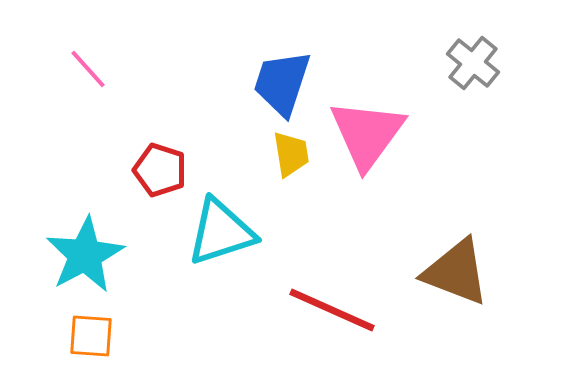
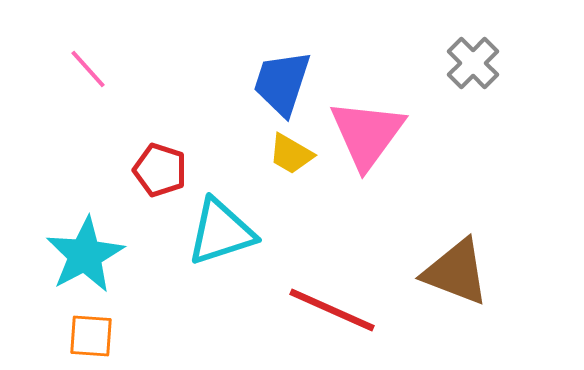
gray cross: rotated 6 degrees clockwise
yellow trapezoid: rotated 129 degrees clockwise
